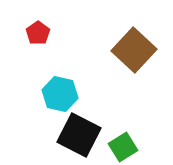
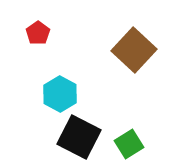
cyan hexagon: rotated 16 degrees clockwise
black square: moved 2 px down
green square: moved 6 px right, 3 px up
